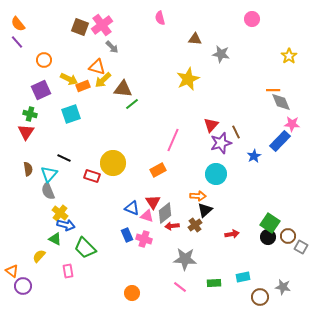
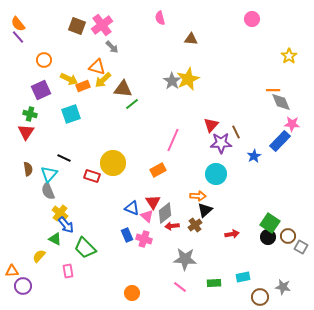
brown square at (80, 27): moved 3 px left, 1 px up
brown triangle at (195, 39): moved 4 px left
purple line at (17, 42): moved 1 px right, 5 px up
gray star at (221, 54): moved 49 px left, 27 px down; rotated 24 degrees clockwise
purple star at (221, 143): rotated 15 degrees clockwise
pink triangle at (147, 216): rotated 24 degrees clockwise
blue arrow at (66, 225): rotated 36 degrees clockwise
orange triangle at (12, 271): rotated 40 degrees counterclockwise
